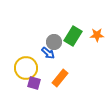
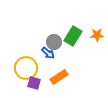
orange rectangle: moved 1 px left, 1 px up; rotated 18 degrees clockwise
